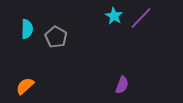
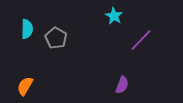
purple line: moved 22 px down
gray pentagon: moved 1 px down
orange semicircle: rotated 18 degrees counterclockwise
